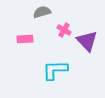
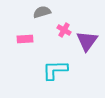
purple triangle: rotated 20 degrees clockwise
